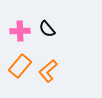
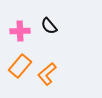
black semicircle: moved 2 px right, 3 px up
orange L-shape: moved 1 px left, 3 px down
